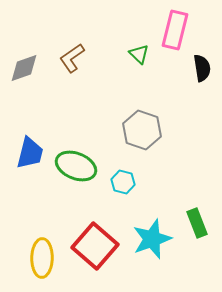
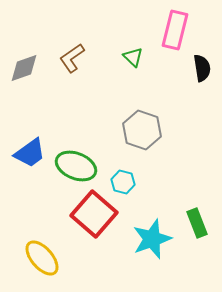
green triangle: moved 6 px left, 3 px down
blue trapezoid: rotated 40 degrees clockwise
red square: moved 1 px left, 32 px up
yellow ellipse: rotated 42 degrees counterclockwise
